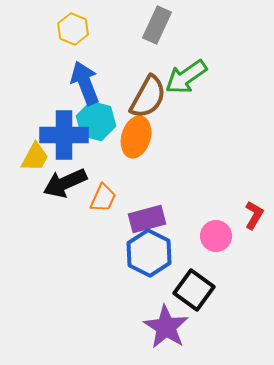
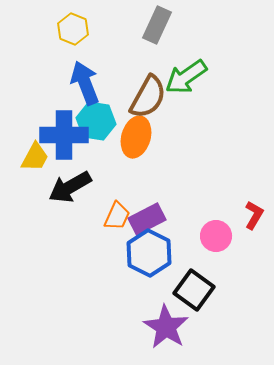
cyan hexagon: rotated 6 degrees counterclockwise
black arrow: moved 5 px right, 4 px down; rotated 6 degrees counterclockwise
orange trapezoid: moved 14 px right, 18 px down
purple rectangle: rotated 12 degrees counterclockwise
